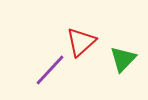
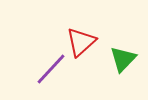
purple line: moved 1 px right, 1 px up
